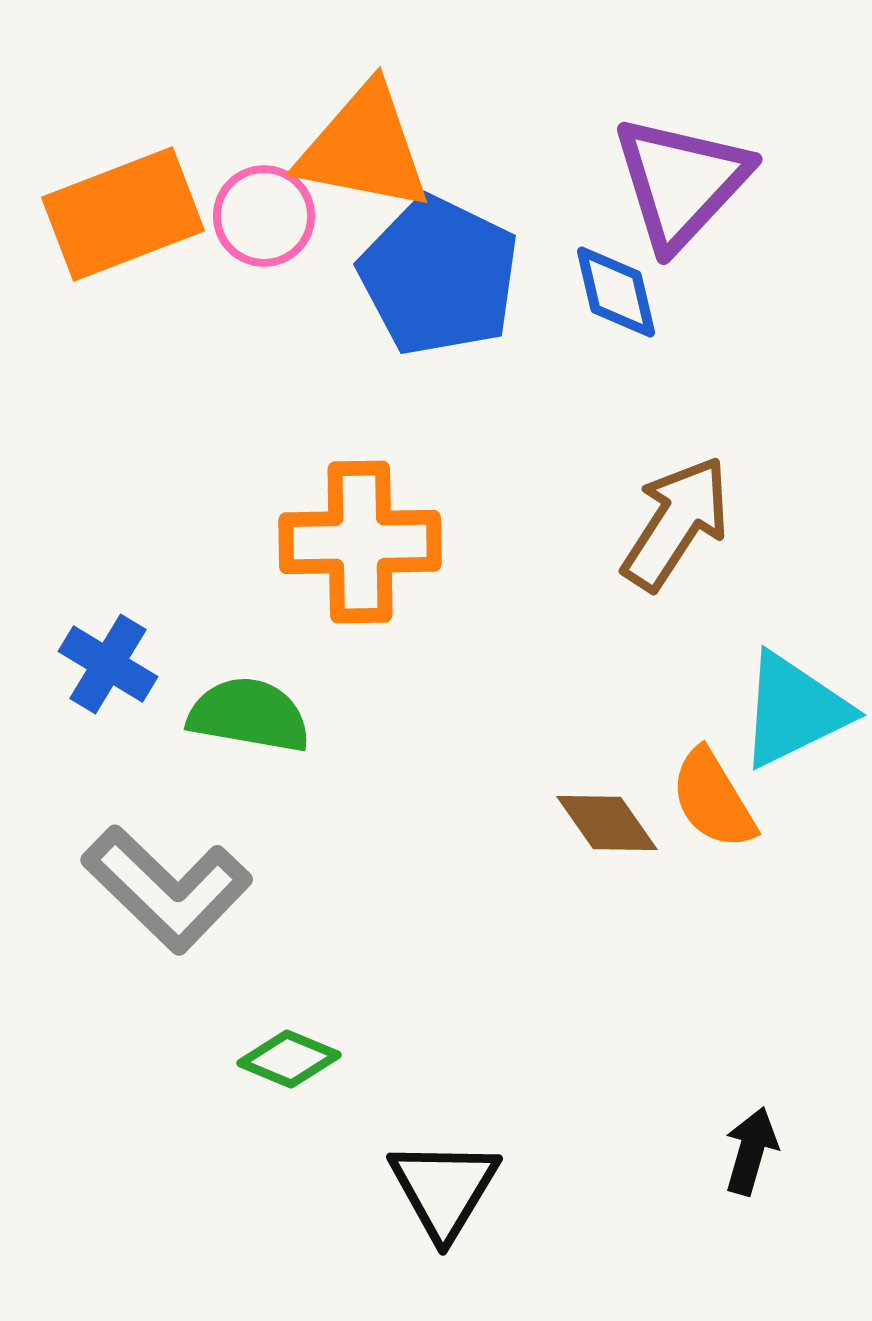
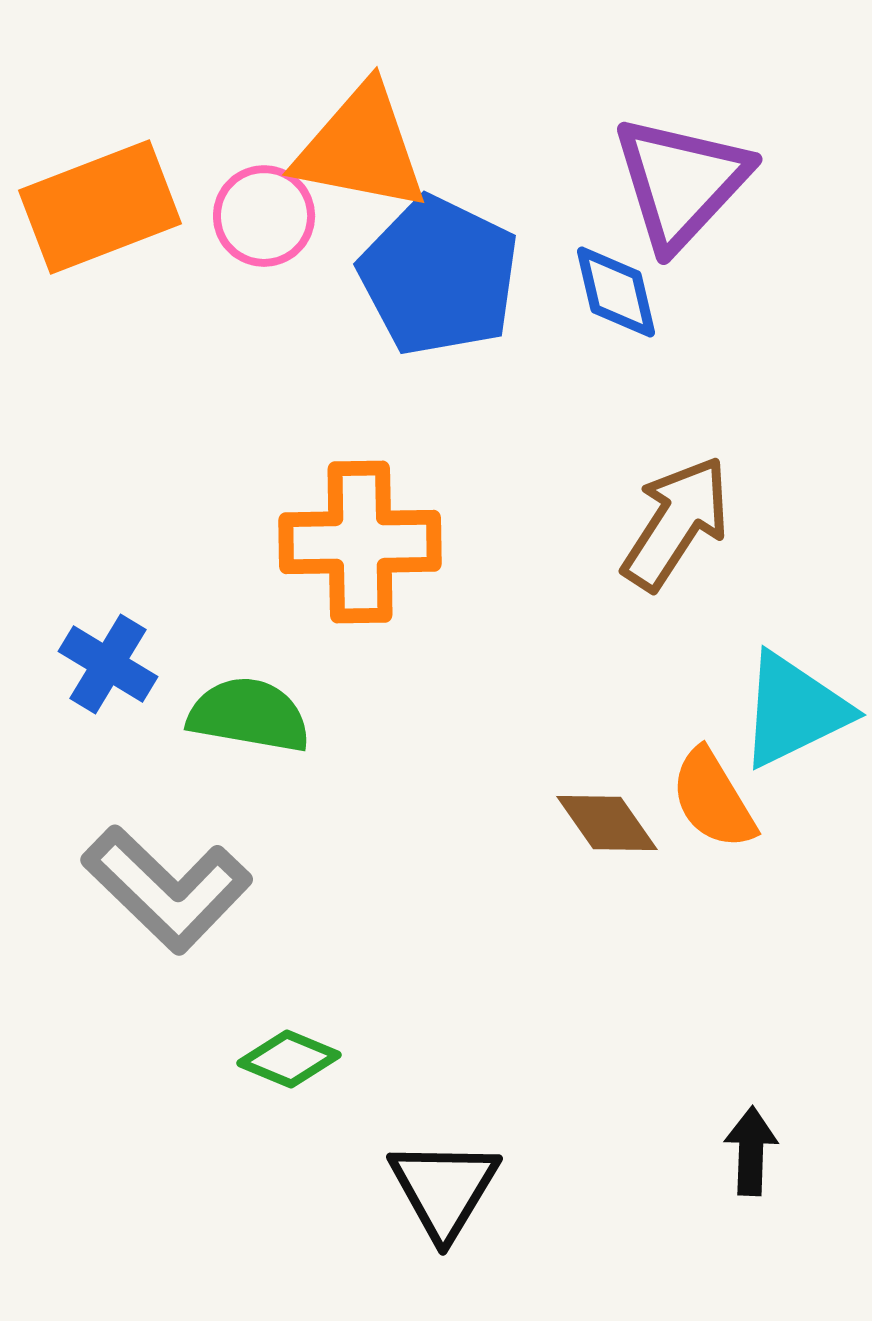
orange triangle: moved 3 px left
orange rectangle: moved 23 px left, 7 px up
black arrow: rotated 14 degrees counterclockwise
